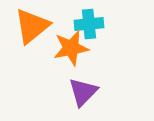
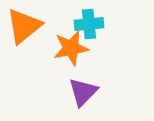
orange triangle: moved 8 px left
